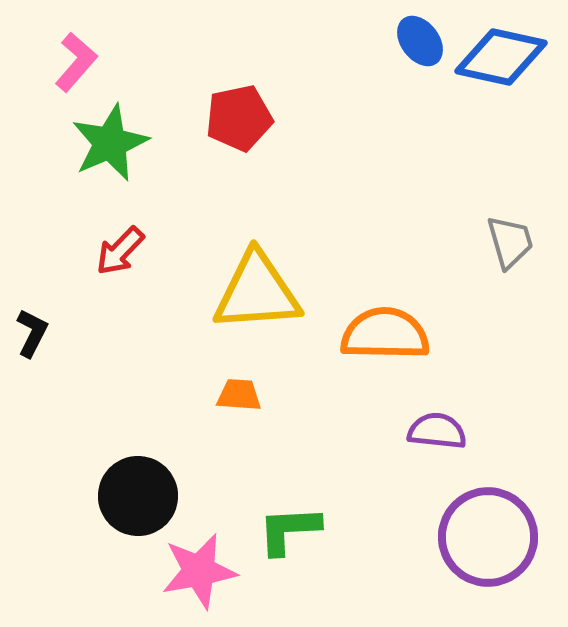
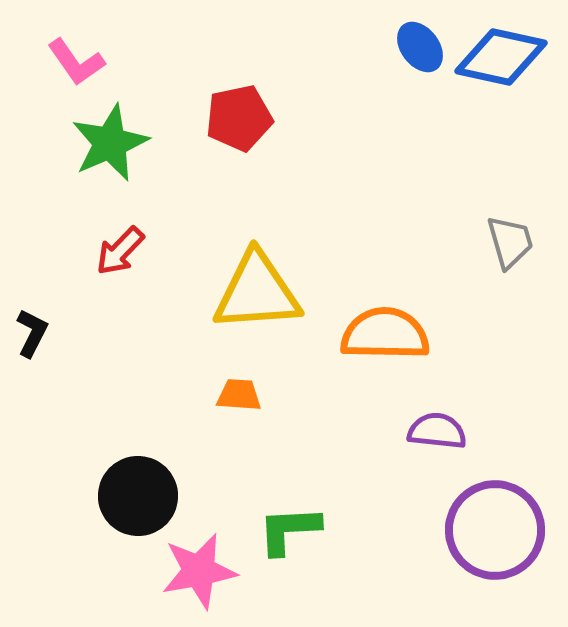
blue ellipse: moved 6 px down
pink L-shape: rotated 104 degrees clockwise
purple circle: moved 7 px right, 7 px up
